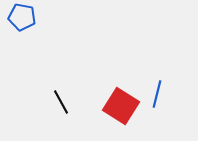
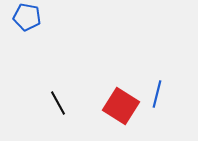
blue pentagon: moved 5 px right
black line: moved 3 px left, 1 px down
